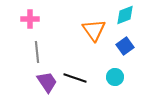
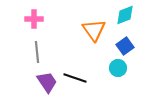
pink cross: moved 4 px right
cyan circle: moved 3 px right, 9 px up
